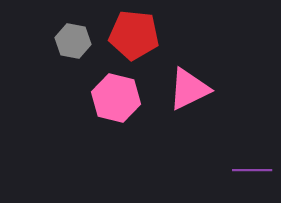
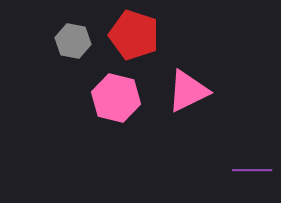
red pentagon: rotated 12 degrees clockwise
pink triangle: moved 1 px left, 2 px down
